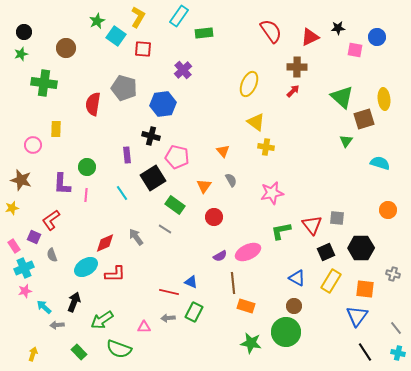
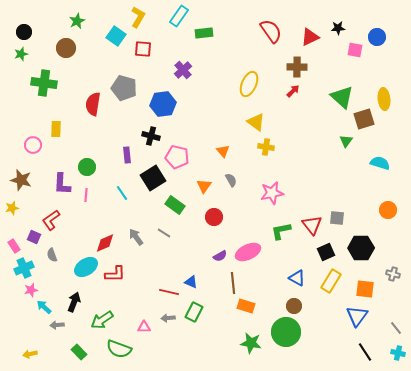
green star at (97, 21): moved 20 px left
gray line at (165, 229): moved 1 px left, 4 px down
pink star at (25, 291): moved 6 px right, 1 px up
yellow arrow at (33, 354): moved 3 px left; rotated 120 degrees counterclockwise
